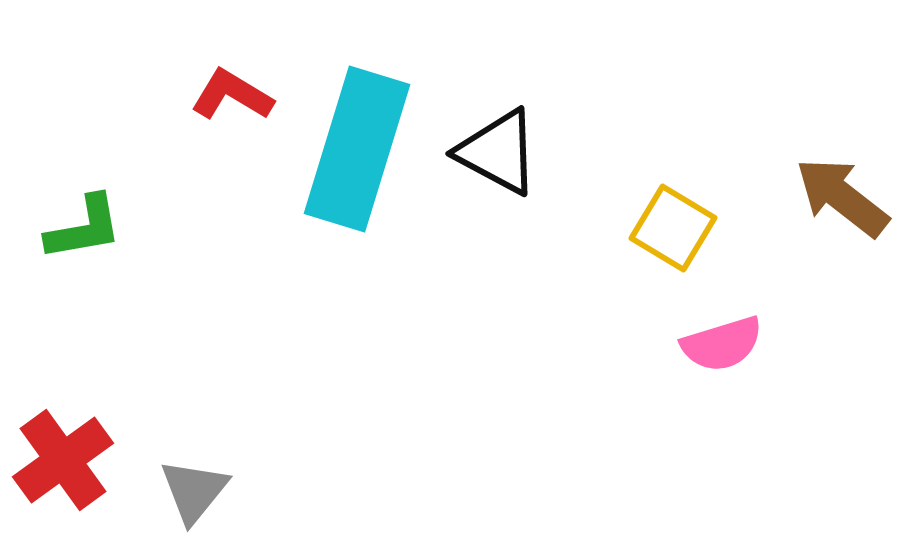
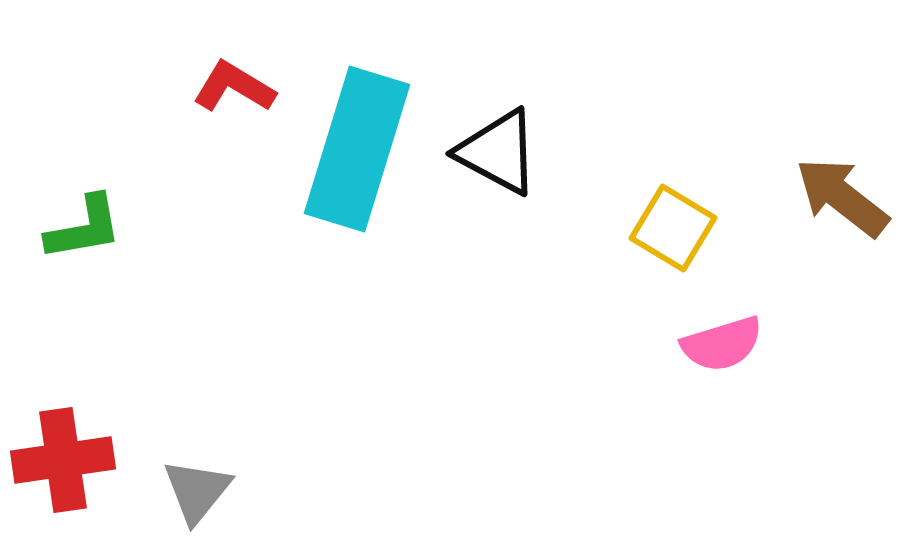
red L-shape: moved 2 px right, 8 px up
red cross: rotated 28 degrees clockwise
gray triangle: moved 3 px right
